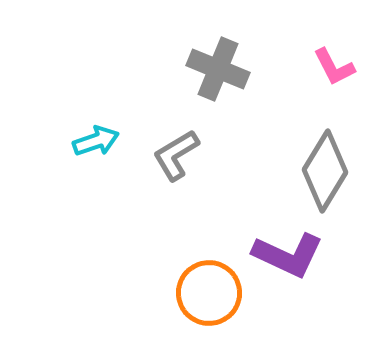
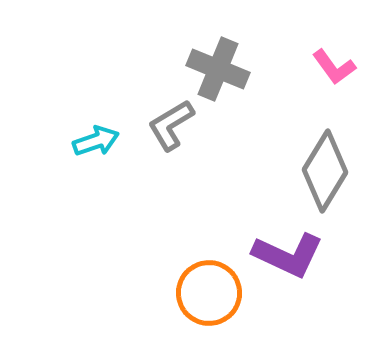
pink L-shape: rotated 9 degrees counterclockwise
gray L-shape: moved 5 px left, 30 px up
